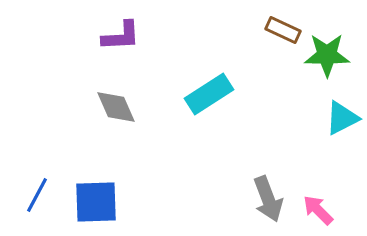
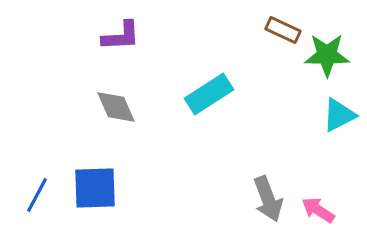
cyan triangle: moved 3 px left, 3 px up
blue square: moved 1 px left, 14 px up
pink arrow: rotated 12 degrees counterclockwise
